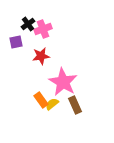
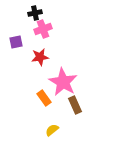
black cross: moved 7 px right, 11 px up; rotated 24 degrees clockwise
red star: moved 1 px left, 1 px down
orange rectangle: moved 3 px right, 2 px up
yellow semicircle: moved 26 px down
